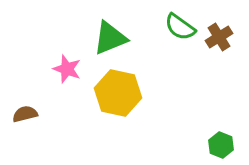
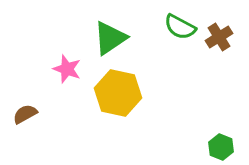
green semicircle: rotated 8 degrees counterclockwise
green triangle: rotated 12 degrees counterclockwise
brown semicircle: rotated 15 degrees counterclockwise
green hexagon: moved 2 px down
